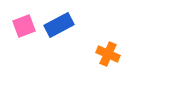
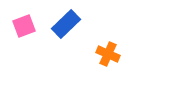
blue rectangle: moved 7 px right, 1 px up; rotated 16 degrees counterclockwise
